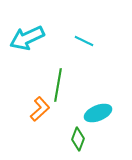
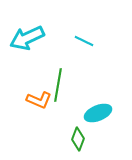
orange L-shape: moved 1 px left, 9 px up; rotated 65 degrees clockwise
